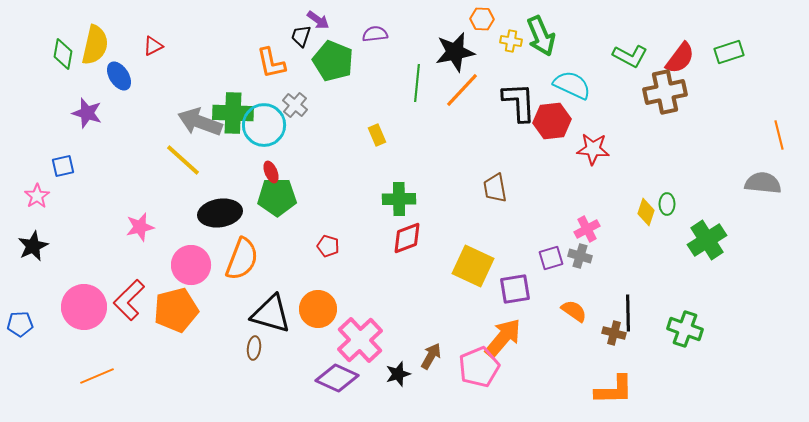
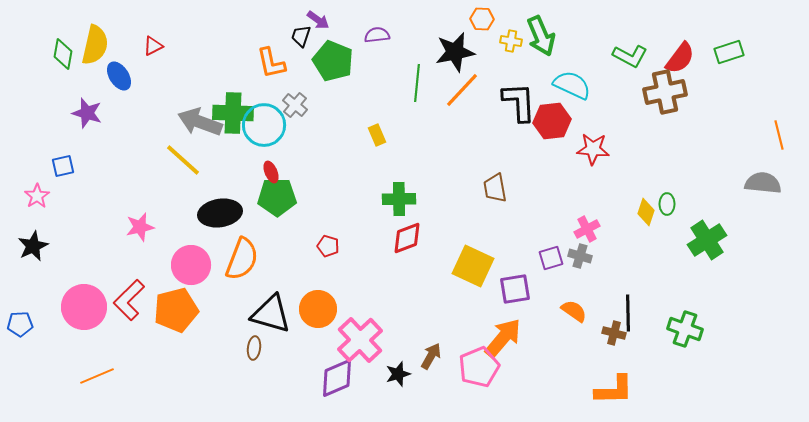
purple semicircle at (375, 34): moved 2 px right, 1 px down
purple diamond at (337, 378): rotated 48 degrees counterclockwise
